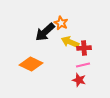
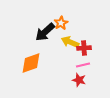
orange star: rotated 16 degrees clockwise
orange diamond: moved 1 px up; rotated 45 degrees counterclockwise
